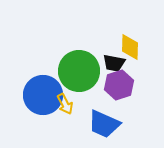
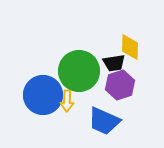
black trapezoid: rotated 20 degrees counterclockwise
purple hexagon: moved 1 px right
yellow arrow: moved 2 px right, 3 px up; rotated 30 degrees clockwise
blue trapezoid: moved 3 px up
